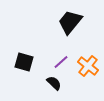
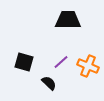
black trapezoid: moved 2 px left, 2 px up; rotated 52 degrees clockwise
orange cross: rotated 15 degrees counterclockwise
black semicircle: moved 5 px left
